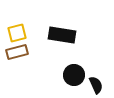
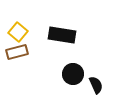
yellow square: moved 1 px right, 1 px up; rotated 36 degrees counterclockwise
black circle: moved 1 px left, 1 px up
